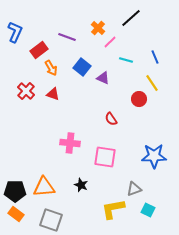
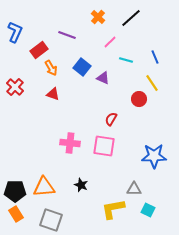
orange cross: moved 11 px up
purple line: moved 2 px up
red cross: moved 11 px left, 4 px up
red semicircle: rotated 64 degrees clockwise
pink square: moved 1 px left, 11 px up
gray triangle: rotated 21 degrees clockwise
orange rectangle: rotated 21 degrees clockwise
